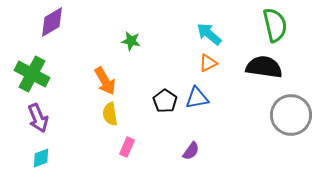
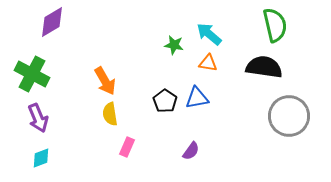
green star: moved 43 px right, 4 px down
orange triangle: rotated 36 degrees clockwise
gray circle: moved 2 px left, 1 px down
